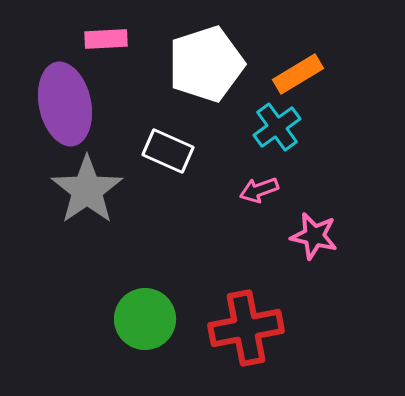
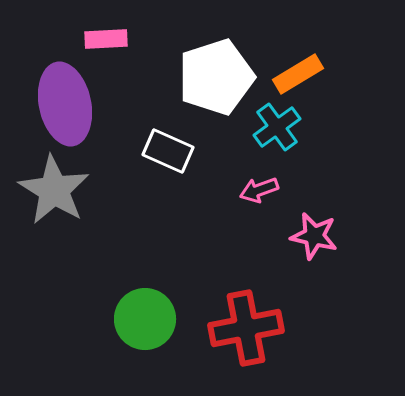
white pentagon: moved 10 px right, 13 px down
gray star: moved 33 px left; rotated 6 degrees counterclockwise
